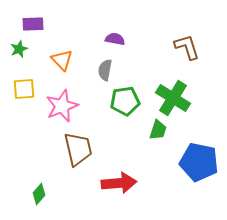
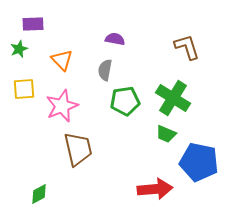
green trapezoid: moved 8 px right, 4 px down; rotated 95 degrees clockwise
red arrow: moved 36 px right, 6 px down
green diamond: rotated 20 degrees clockwise
